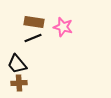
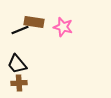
black line: moved 13 px left, 8 px up
